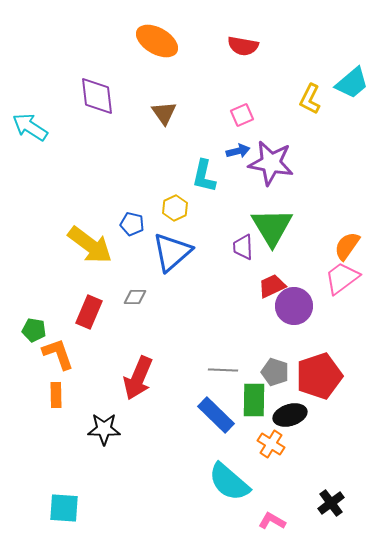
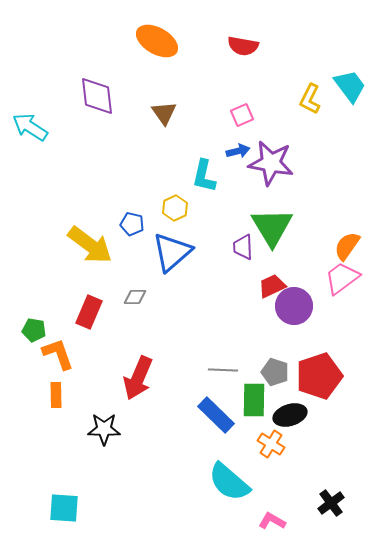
cyan trapezoid: moved 2 px left, 3 px down; rotated 87 degrees counterclockwise
